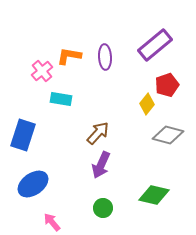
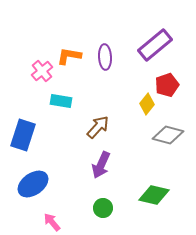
cyan rectangle: moved 2 px down
brown arrow: moved 6 px up
